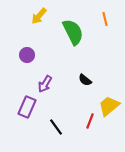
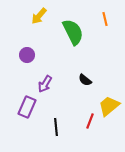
black line: rotated 30 degrees clockwise
